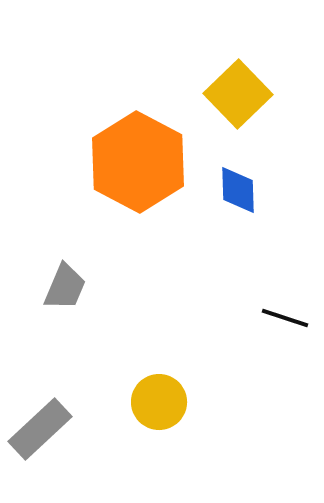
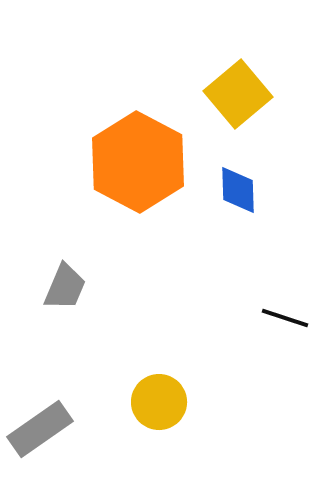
yellow square: rotated 4 degrees clockwise
gray rectangle: rotated 8 degrees clockwise
